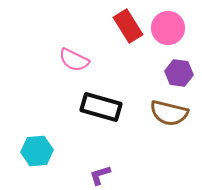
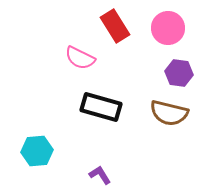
red rectangle: moved 13 px left
pink semicircle: moved 6 px right, 2 px up
purple L-shape: rotated 75 degrees clockwise
